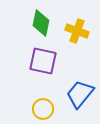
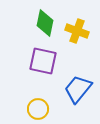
green diamond: moved 4 px right
blue trapezoid: moved 2 px left, 5 px up
yellow circle: moved 5 px left
